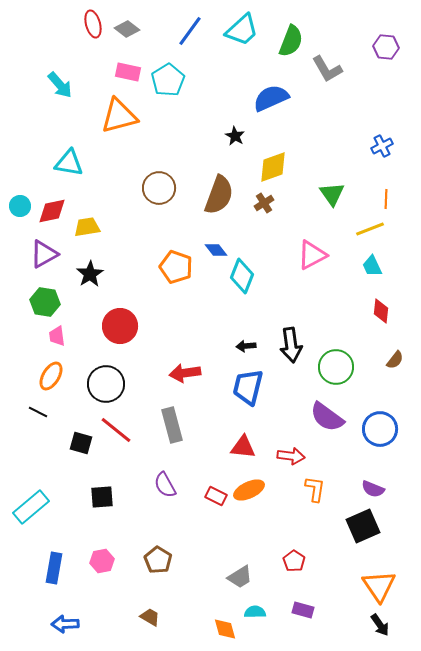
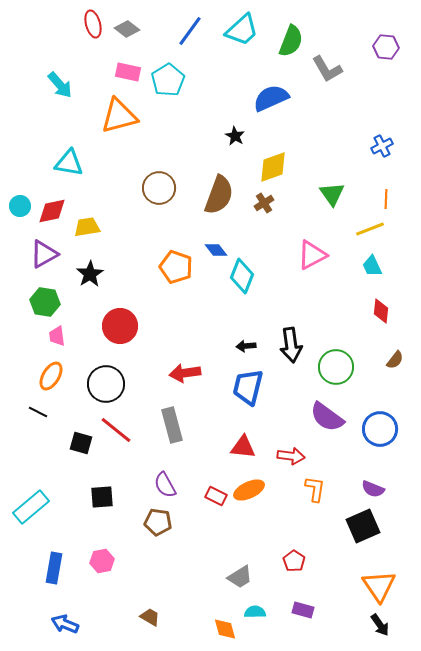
brown pentagon at (158, 560): moved 38 px up; rotated 24 degrees counterclockwise
blue arrow at (65, 624): rotated 24 degrees clockwise
